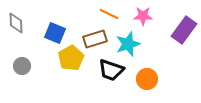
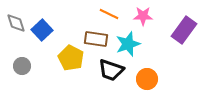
gray diamond: rotated 15 degrees counterclockwise
blue square: moved 13 px left, 3 px up; rotated 25 degrees clockwise
brown rectangle: moved 1 px right; rotated 25 degrees clockwise
yellow pentagon: rotated 15 degrees counterclockwise
